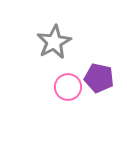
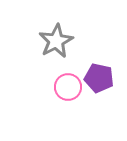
gray star: moved 2 px right, 1 px up
